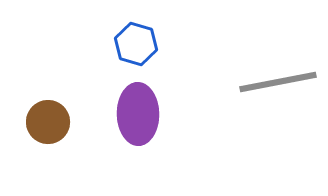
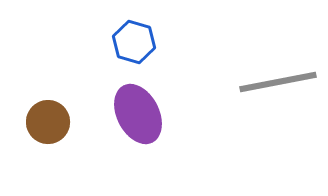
blue hexagon: moved 2 px left, 2 px up
purple ellipse: rotated 26 degrees counterclockwise
